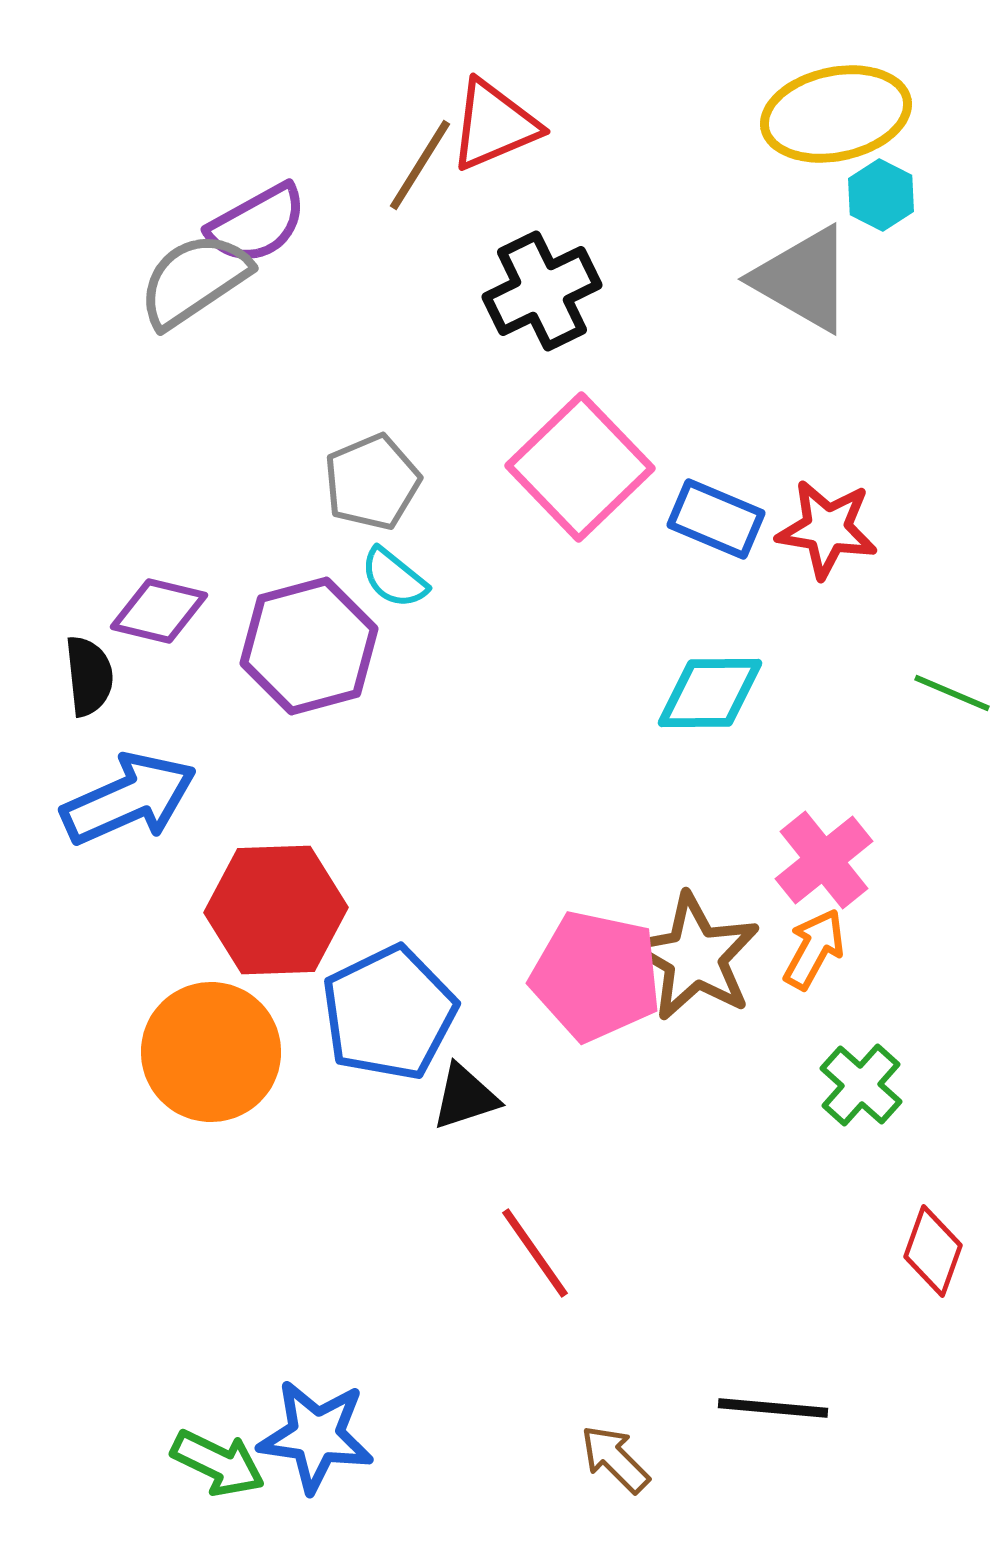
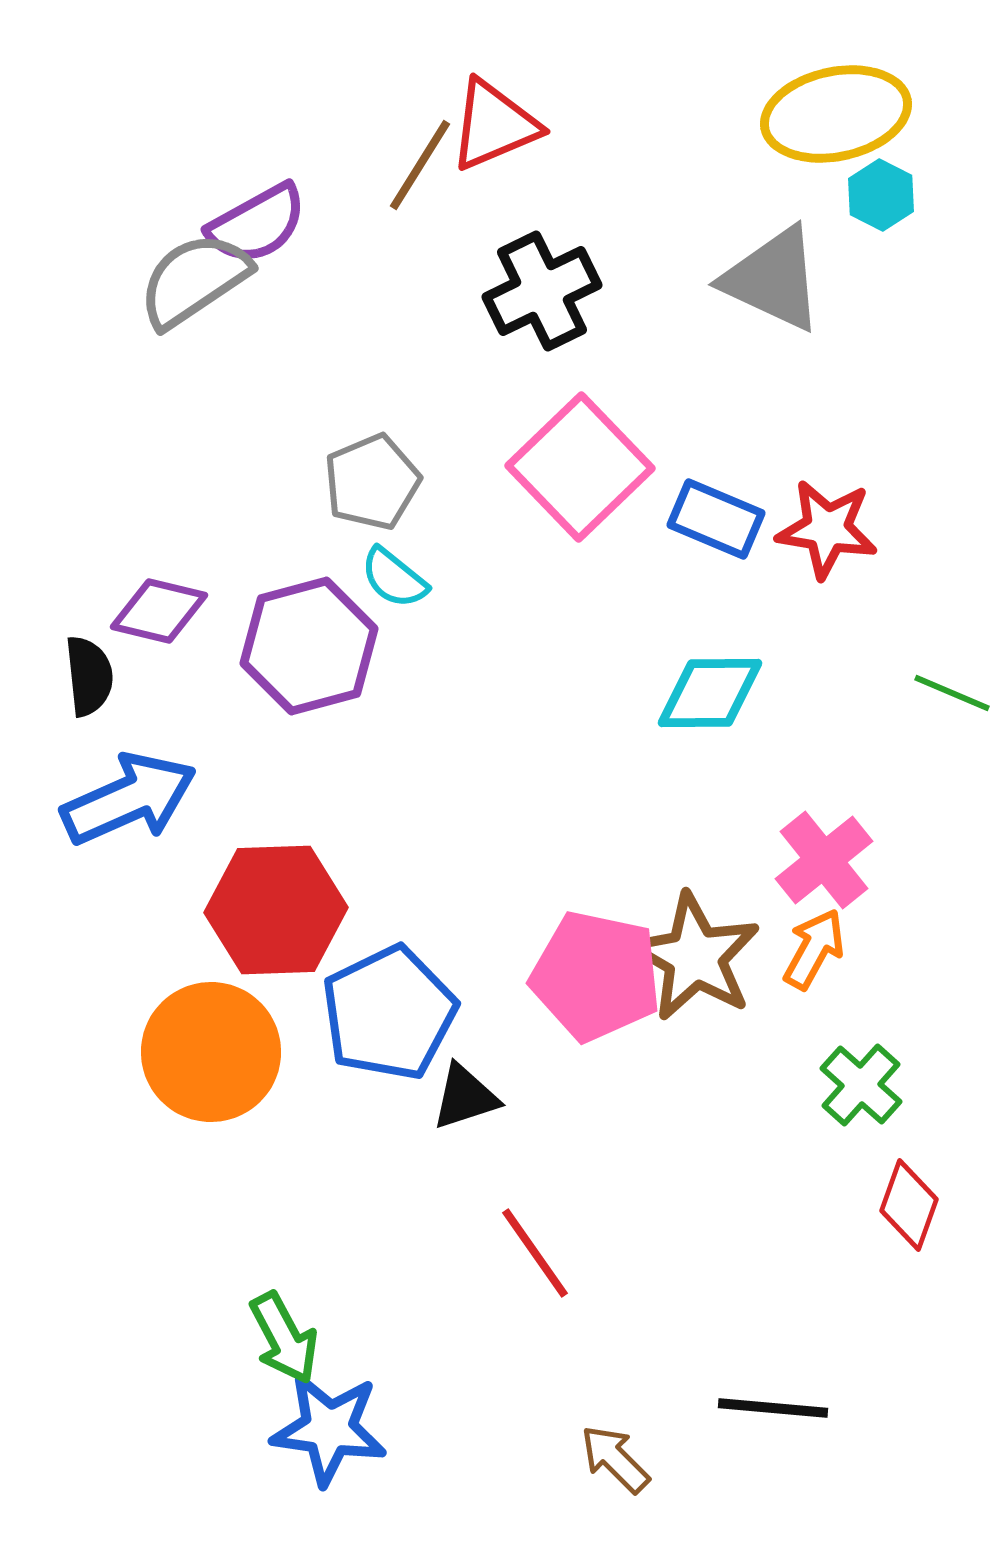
gray triangle: moved 30 px left; rotated 5 degrees counterclockwise
red diamond: moved 24 px left, 46 px up
blue star: moved 13 px right, 7 px up
green arrow: moved 66 px right, 125 px up; rotated 36 degrees clockwise
